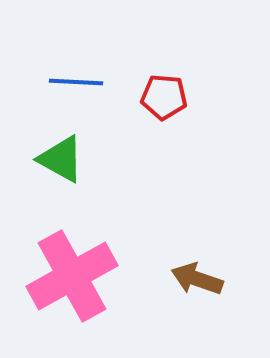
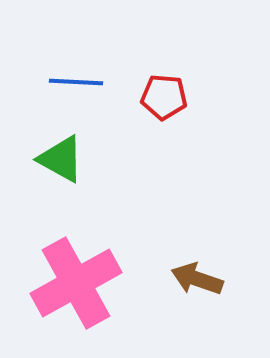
pink cross: moved 4 px right, 7 px down
